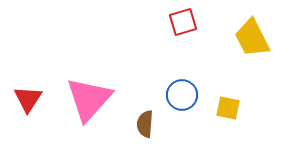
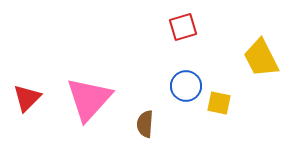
red square: moved 5 px down
yellow trapezoid: moved 9 px right, 20 px down
blue circle: moved 4 px right, 9 px up
red triangle: moved 1 px left, 1 px up; rotated 12 degrees clockwise
yellow square: moved 9 px left, 5 px up
